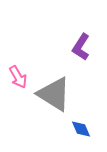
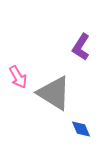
gray triangle: moved 1 px up
